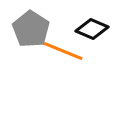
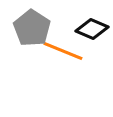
gray pentagon: moved 1 px right, 1 px up
